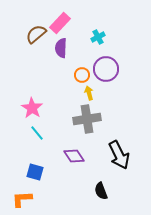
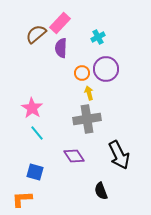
orange circle: moved 2 px up
